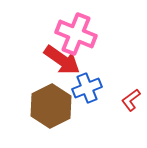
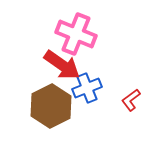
red arrow: moved 5 px down
